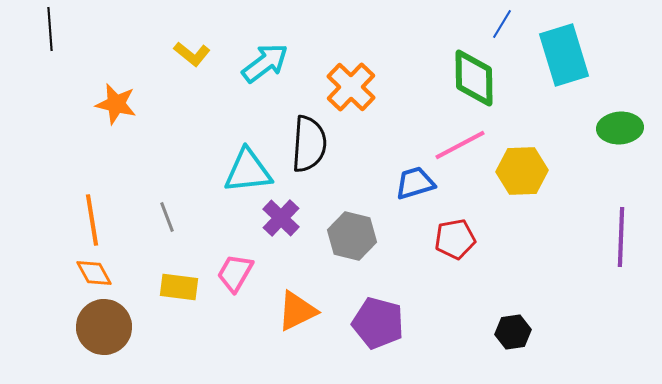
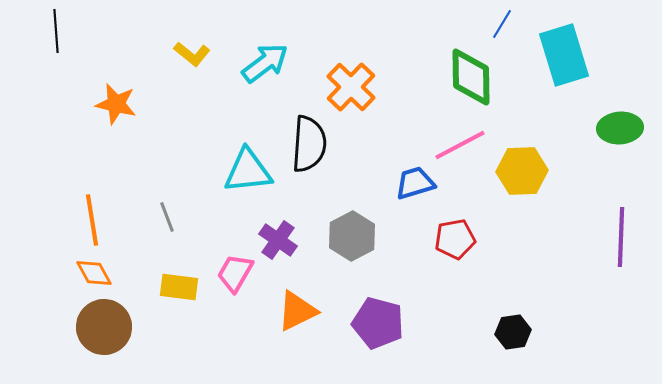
black line: moved 6 px right, 2 px down
green diamond: moved 3 px left, 1 px up
purple cross: moved 3 px left, 22 px down; rotated 9 degrees counterclockwise
gray hexagon: rotated 18 degrees clockwise
